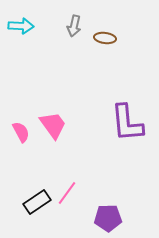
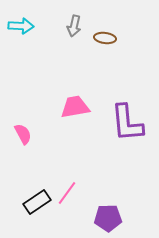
pink trapezoid: moved 22 px right, 18 px up; rotated 64 degrees counterclockwise
pink semicircle: moved 2 px right, 2 px down
